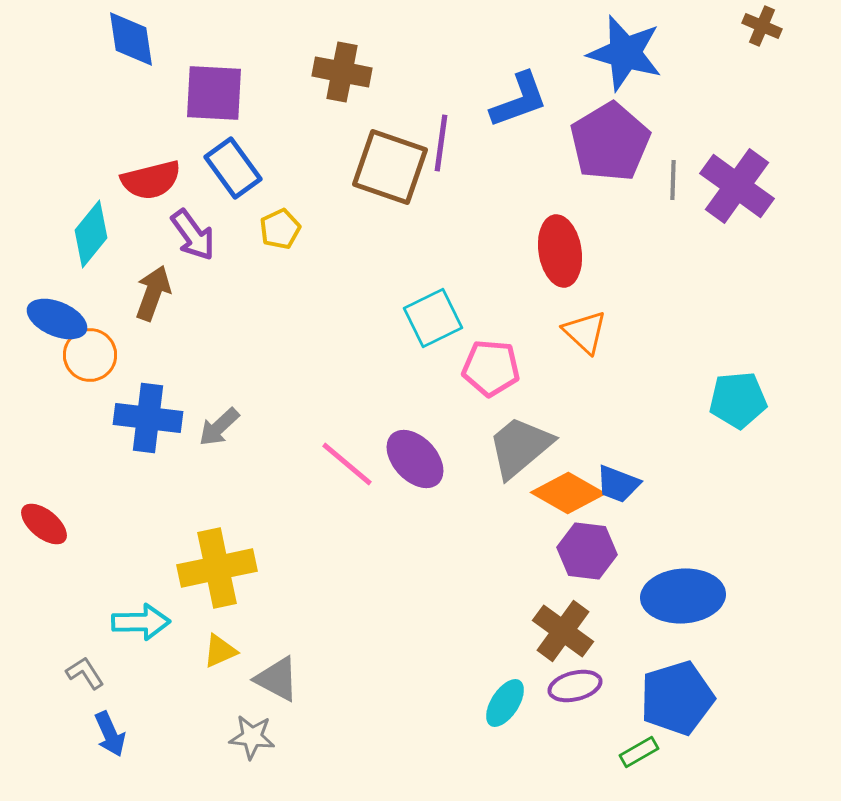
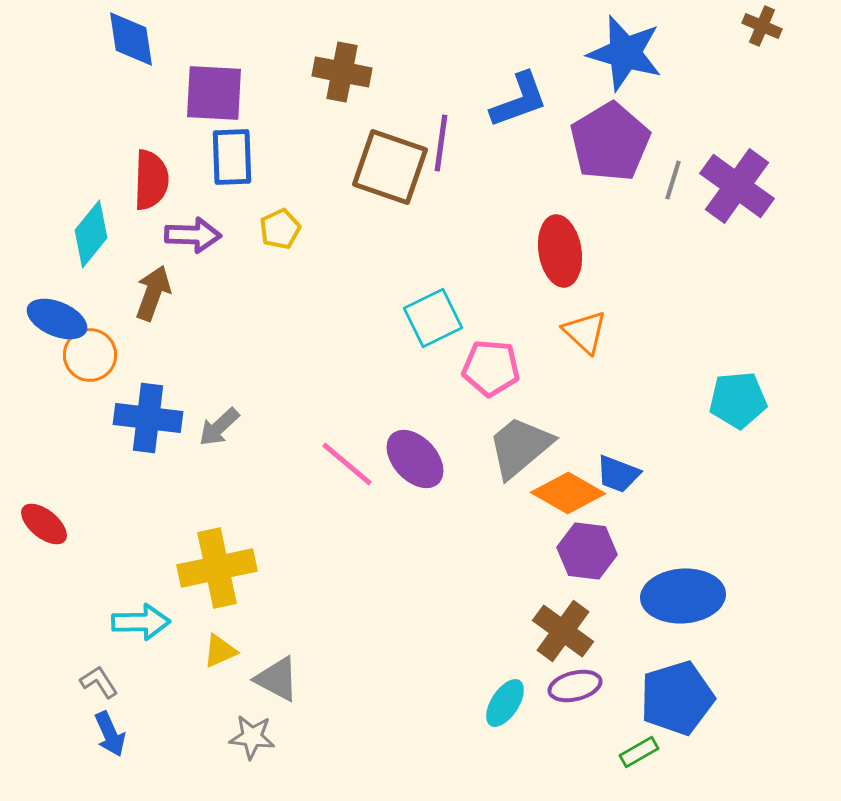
blue rectangle at (233, 168): moved 1 px left, 11 px up; rotated 34 degrees clockwise
red semicircle at (151, 180): rotated 74 degrees counterclockwise
gray line at (673, 180): rotated 15 degrees clockwise
purple arrow at (193, 235): rotated 52 degrees counterclockwise
blue trapezoid at (618, 484): moved 10 px up
gray L-shape at (85, 673): moved 14 px right, 9 px down
